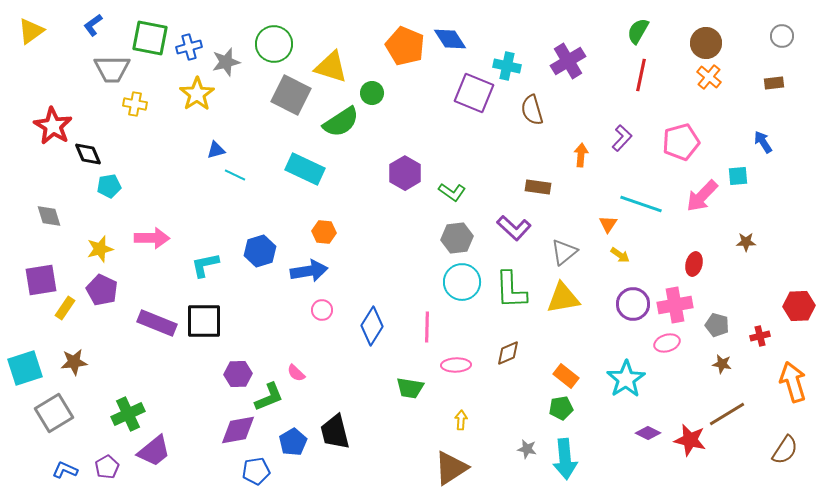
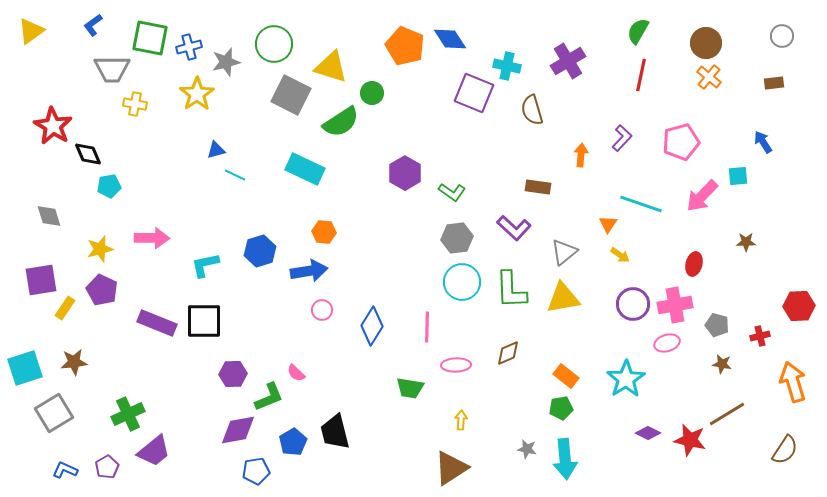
purple hexagon at (238, 374): moved 5 px left
